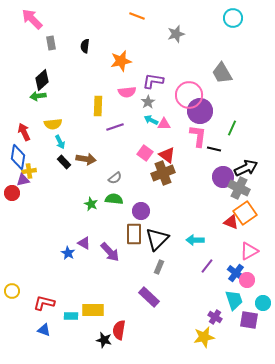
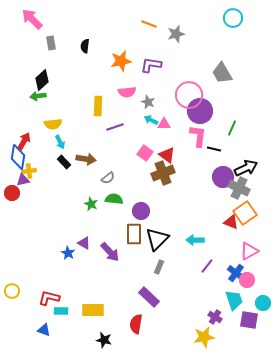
orange line at (137, 16): moved 12 px right, 8 px down
purple L-shape at (153, 81): moved 2 px left, 16 px up
gray star at (148, 102): rotated 16 degrees counterclockwise
red arrow at (24, 132): moved 9 px down; rotated 54 degrees clockwise
gray semicircle at (115, 178): moved 7 px left
red L-shape at (44, 303): moved 5 px right, 5 px up
cyan rectangle at (71, 316): moved 10 px left, 5 px up
red semicircle at (119, 330): moved 17 px right, 6 px up
